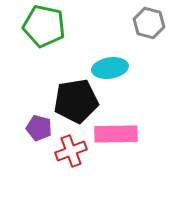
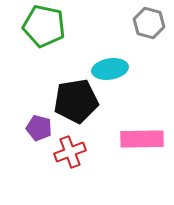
cyan ellipse: moved 1 px down
pink rectangle: moved 26 px right, 5 px down
red cross: moved 1 px left, 1 px down
